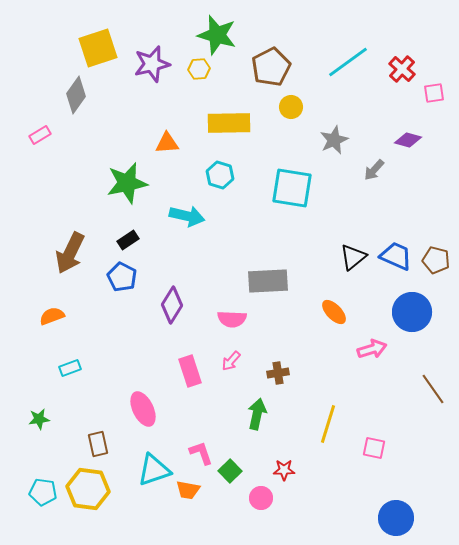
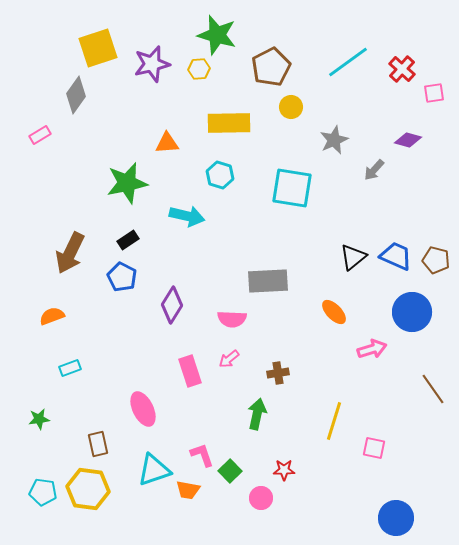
pink arrow at (231, 361): moved 2 px left, 2 px up; rotated 10 degrees clockwise
yellow line at (328, 424): moved 6 px right, 3 px up
pink L-shape at (201, 453): moved 1 px right, 2 px down
